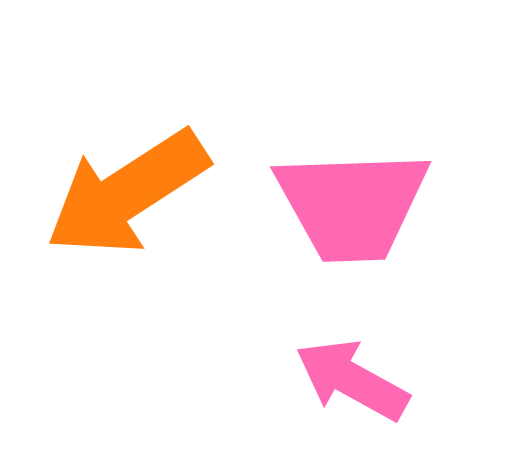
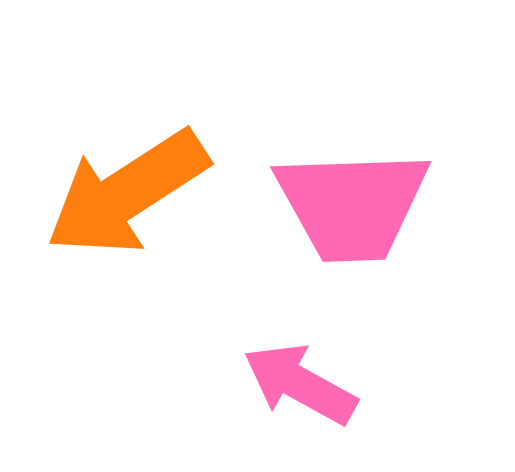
pink arrow: moved 52 px left, 4 px down
